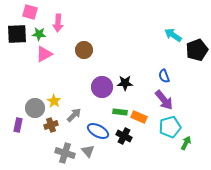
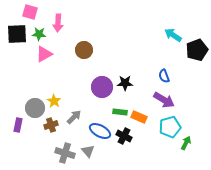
purple arrow: rotated 20 degrees counterclockwise
gray arrow: moved 2 px down
blue ellipse: moved 2 px right
